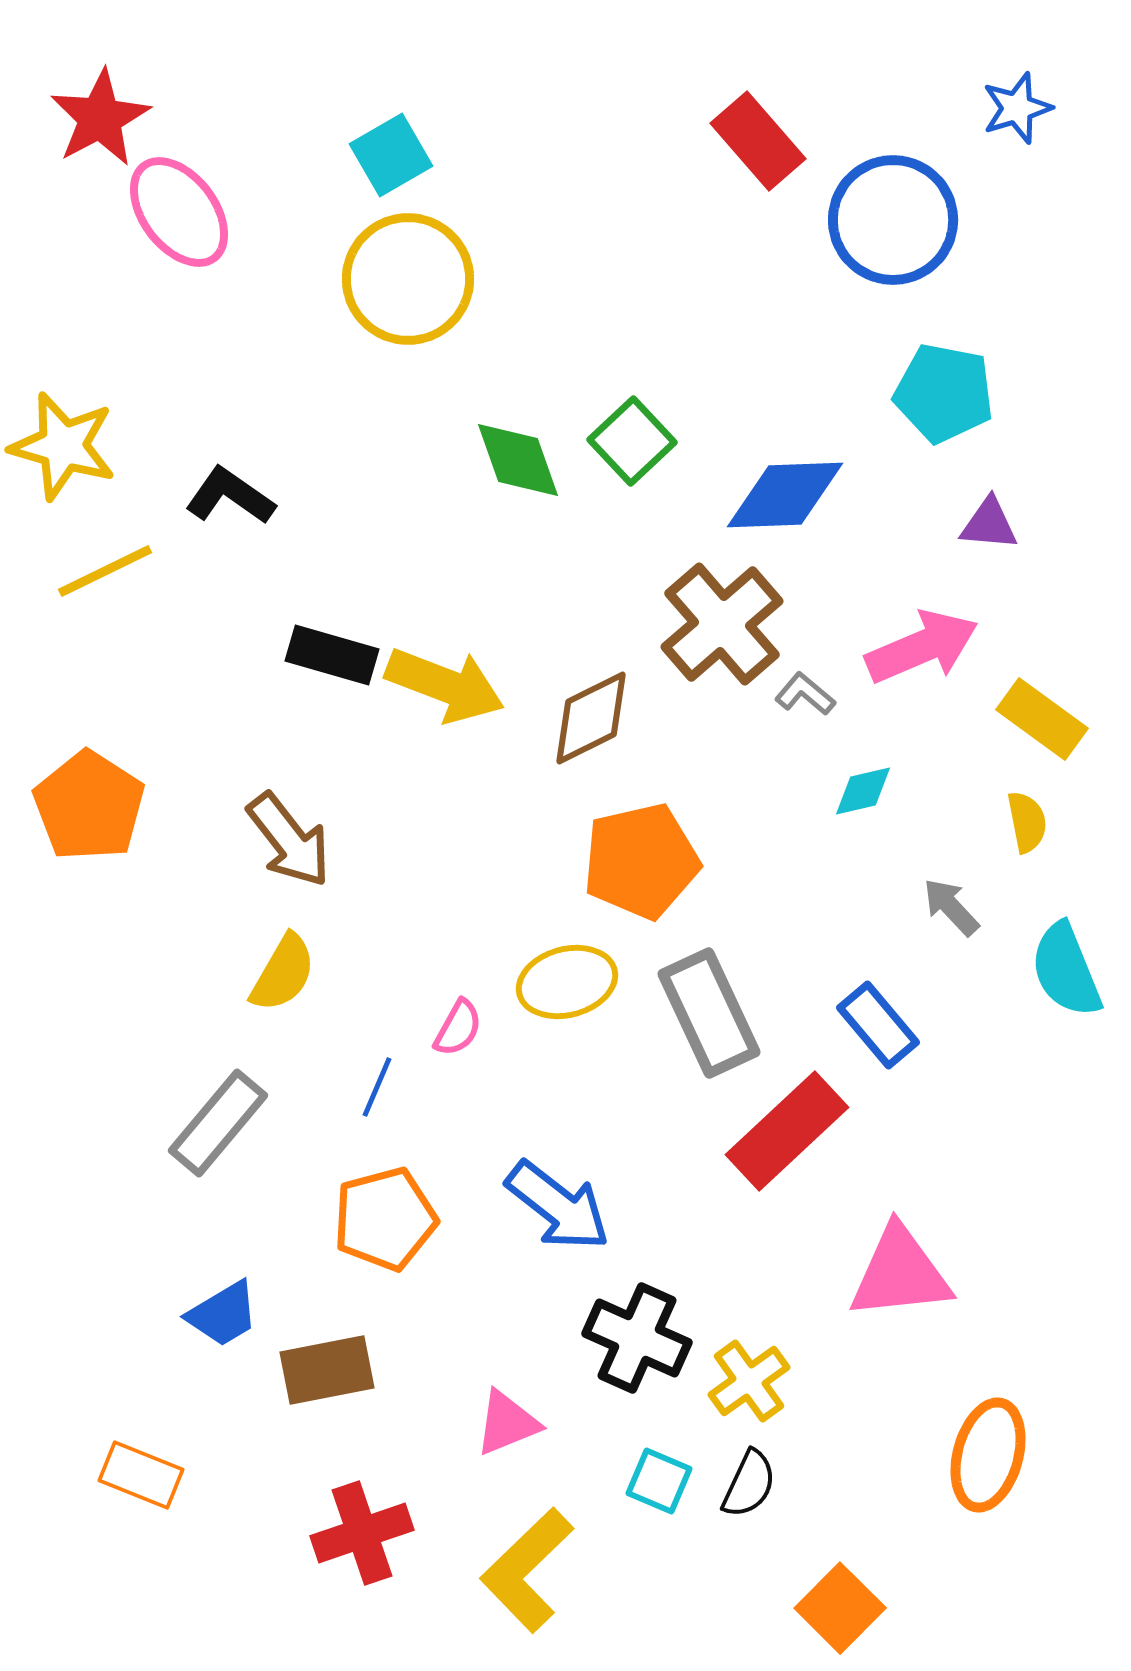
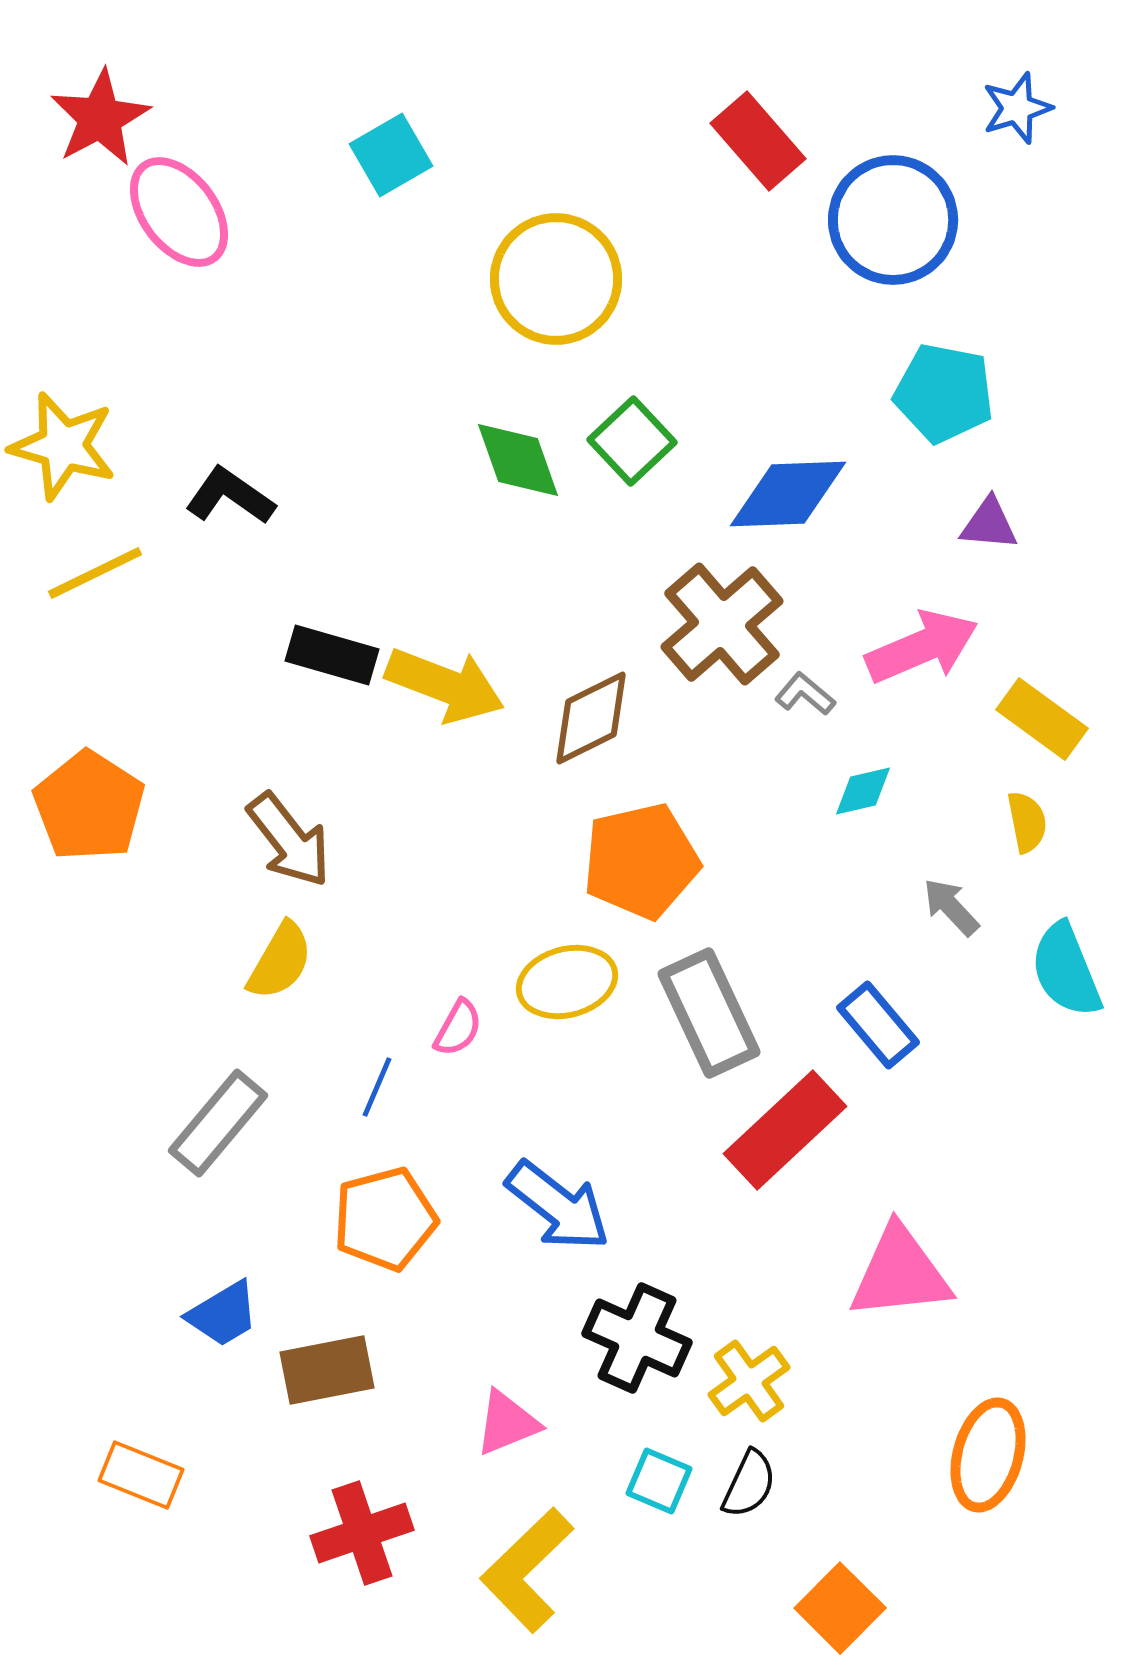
yellow circle at (408, 279): moved 148 px right
blue diamond at (785, 495): moved 3 px right, 1 px up
yellow line at (105, 571): moved 10 px left, 2 px down
yellow semicircle at (283, 973): moved 3 px left, 12 px up
red rectangle at (787, 1131): moved 2 px left, 1 px up
